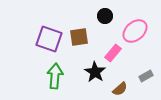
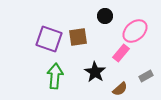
brown square: moved 1 px left
pink rectangle: moved 8 px right
